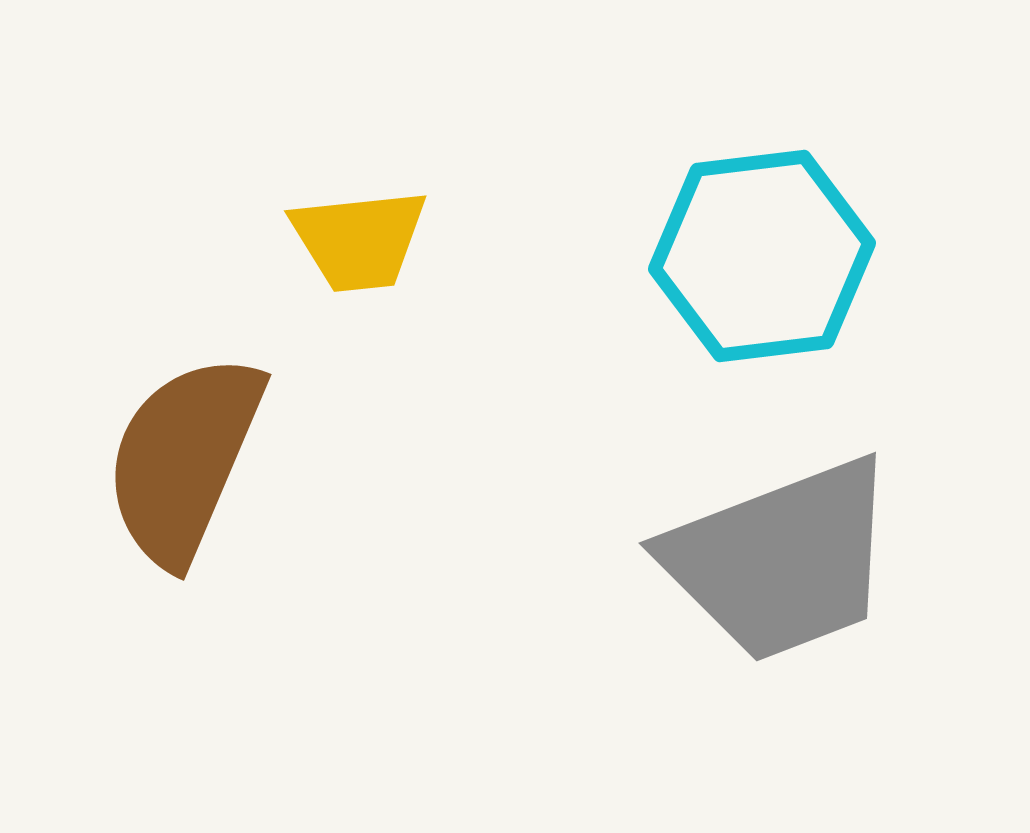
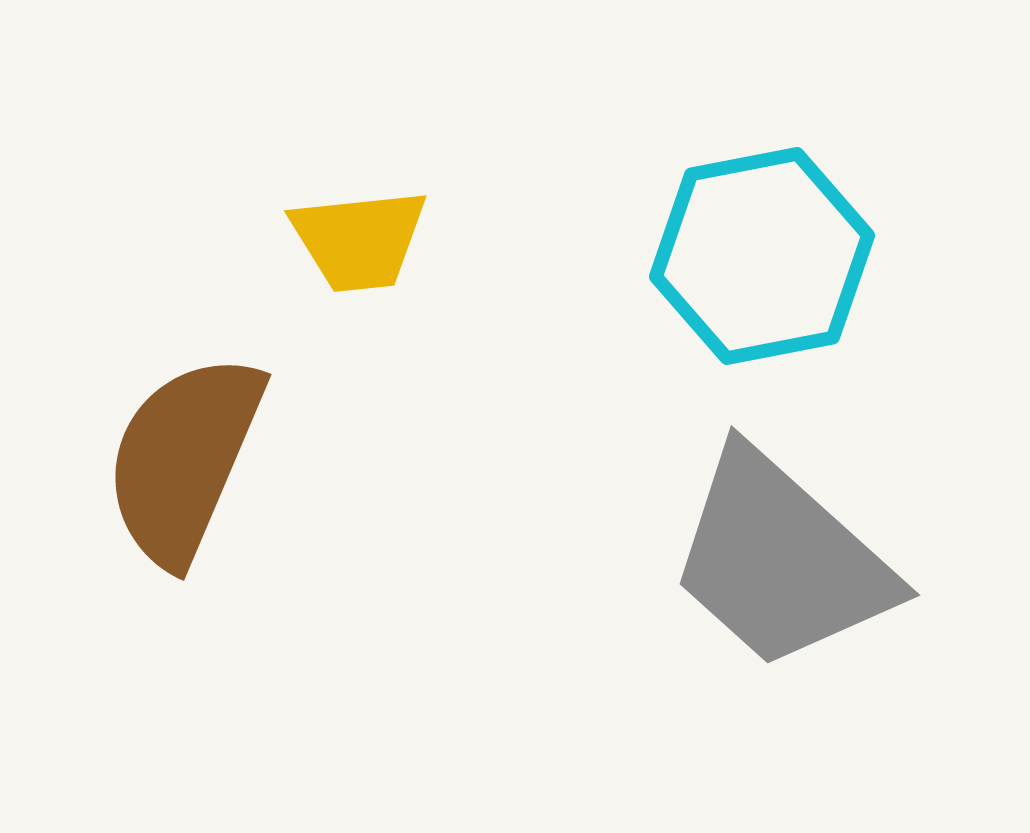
cyan hexagon: rotated 4 degrees counterclockwise
gray trapezoid: rotated 63 degrees clockwise
